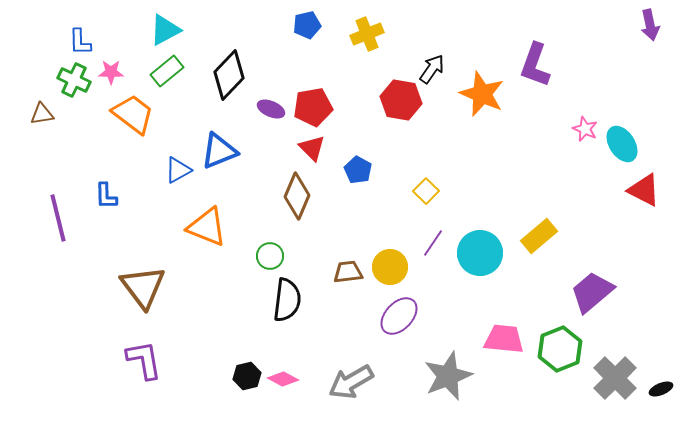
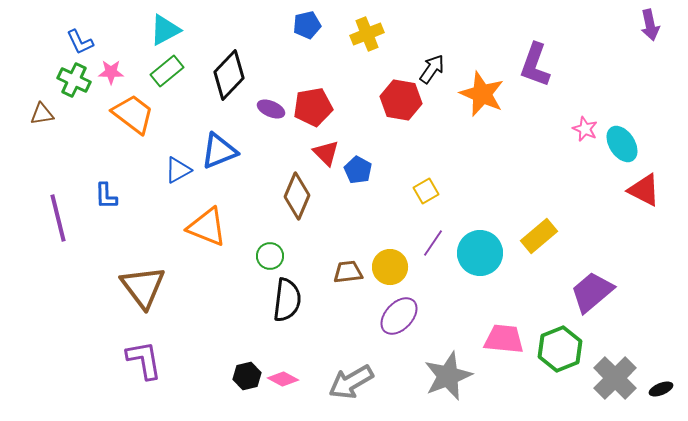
blue L-shape at (80, 42): rotated 24 degrees counterclockwise
red triangle at (312, 148): moved 14 px right, 5 px down
yellow square at (426, 191): rotated 15 degrees clockwise
